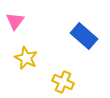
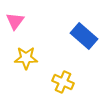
yellow star: rotated 25 degrees counterclockwise
